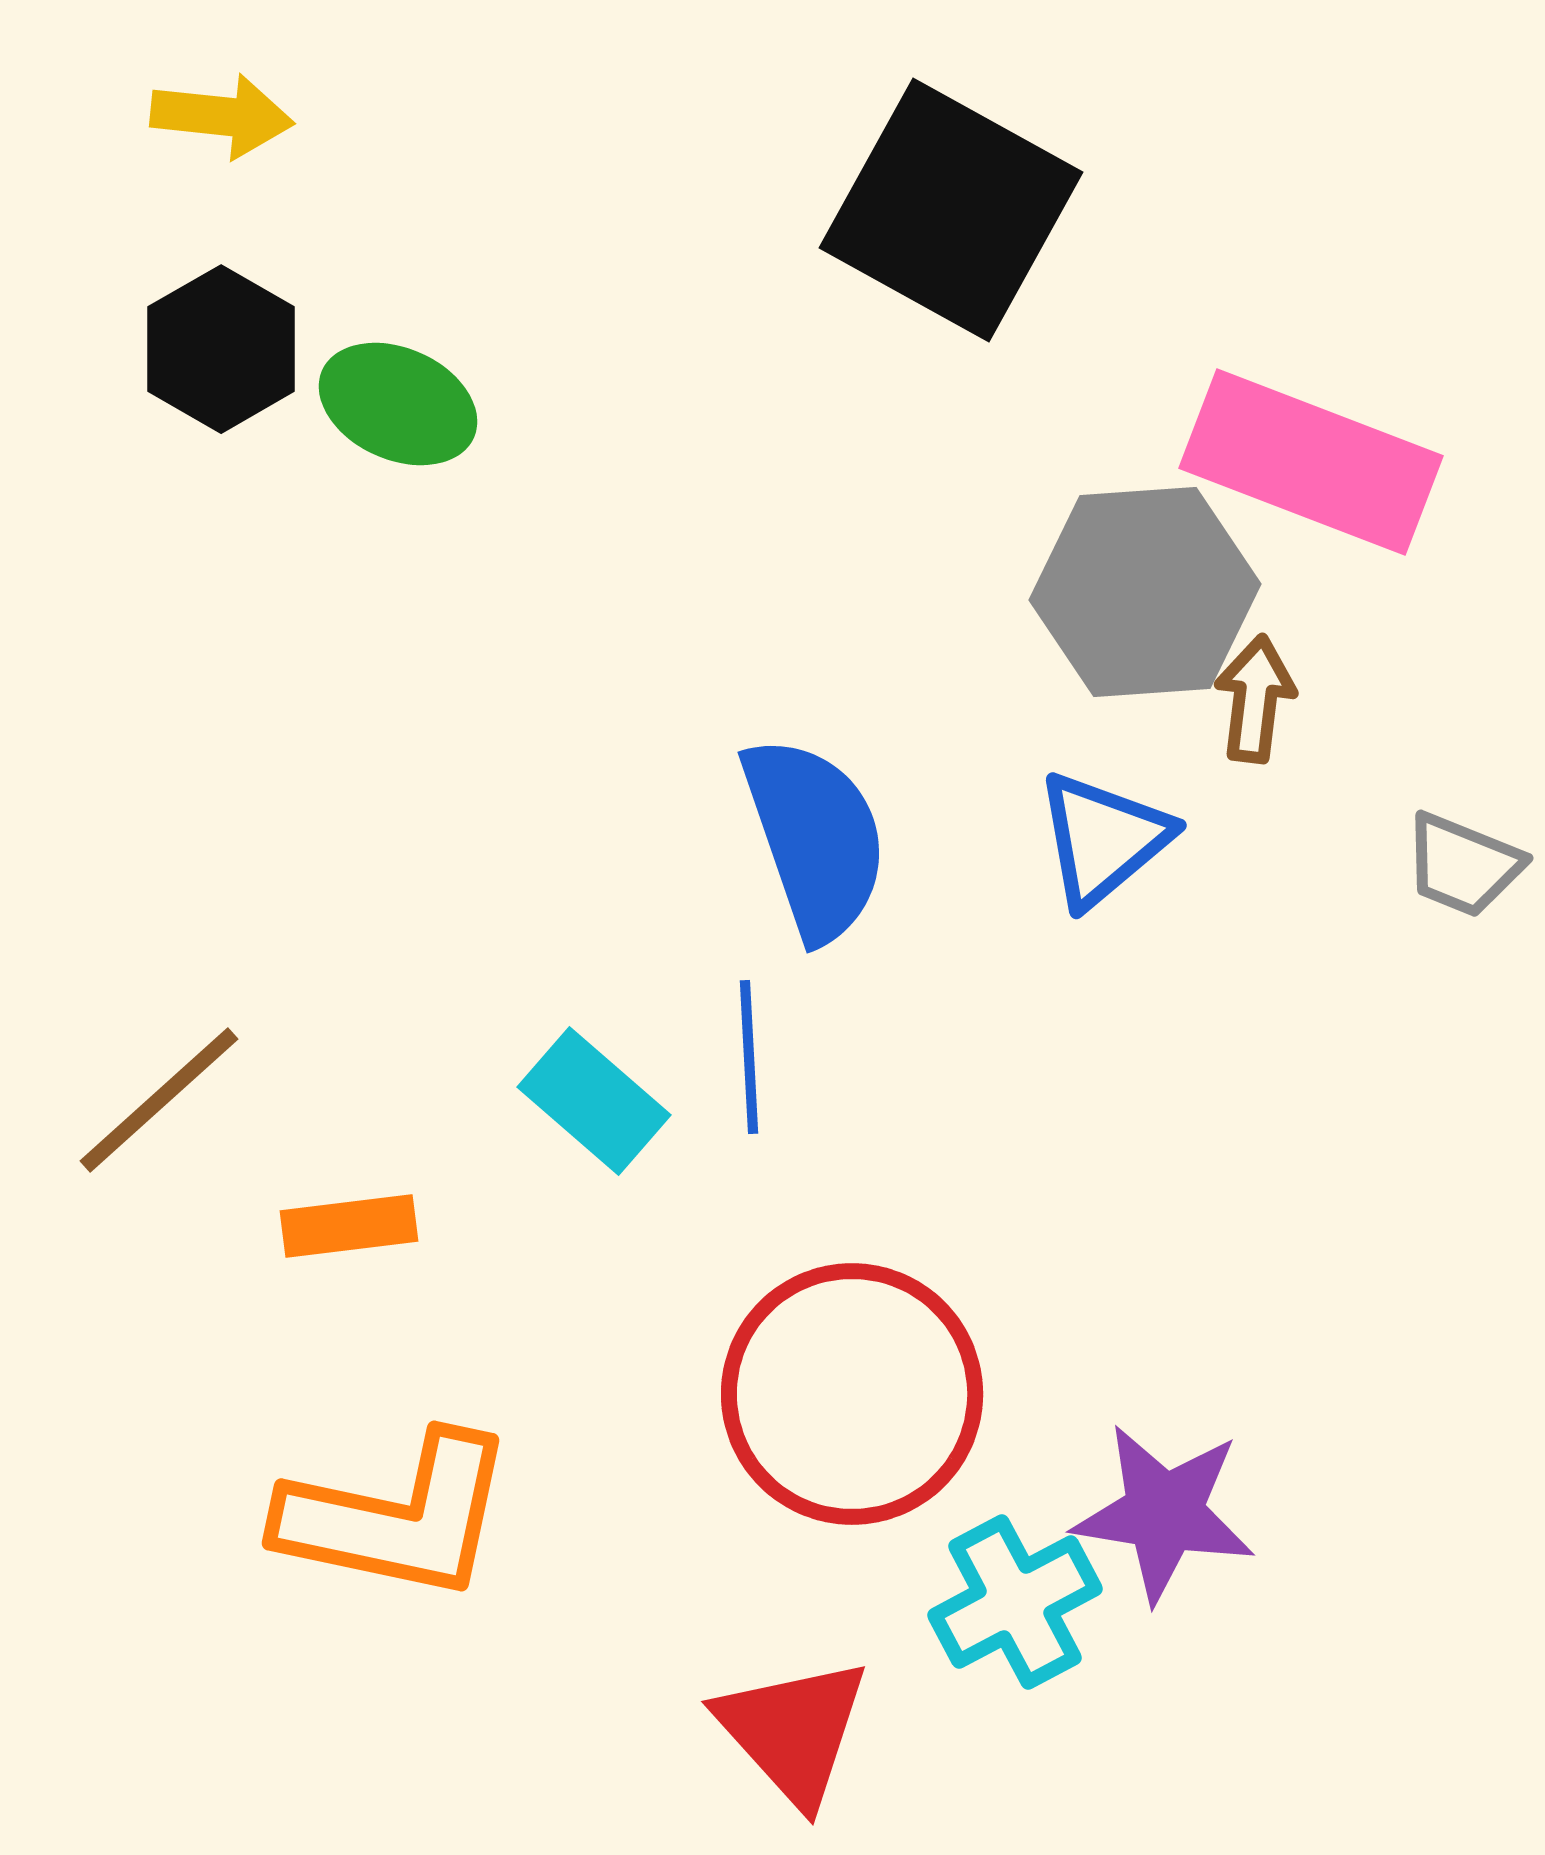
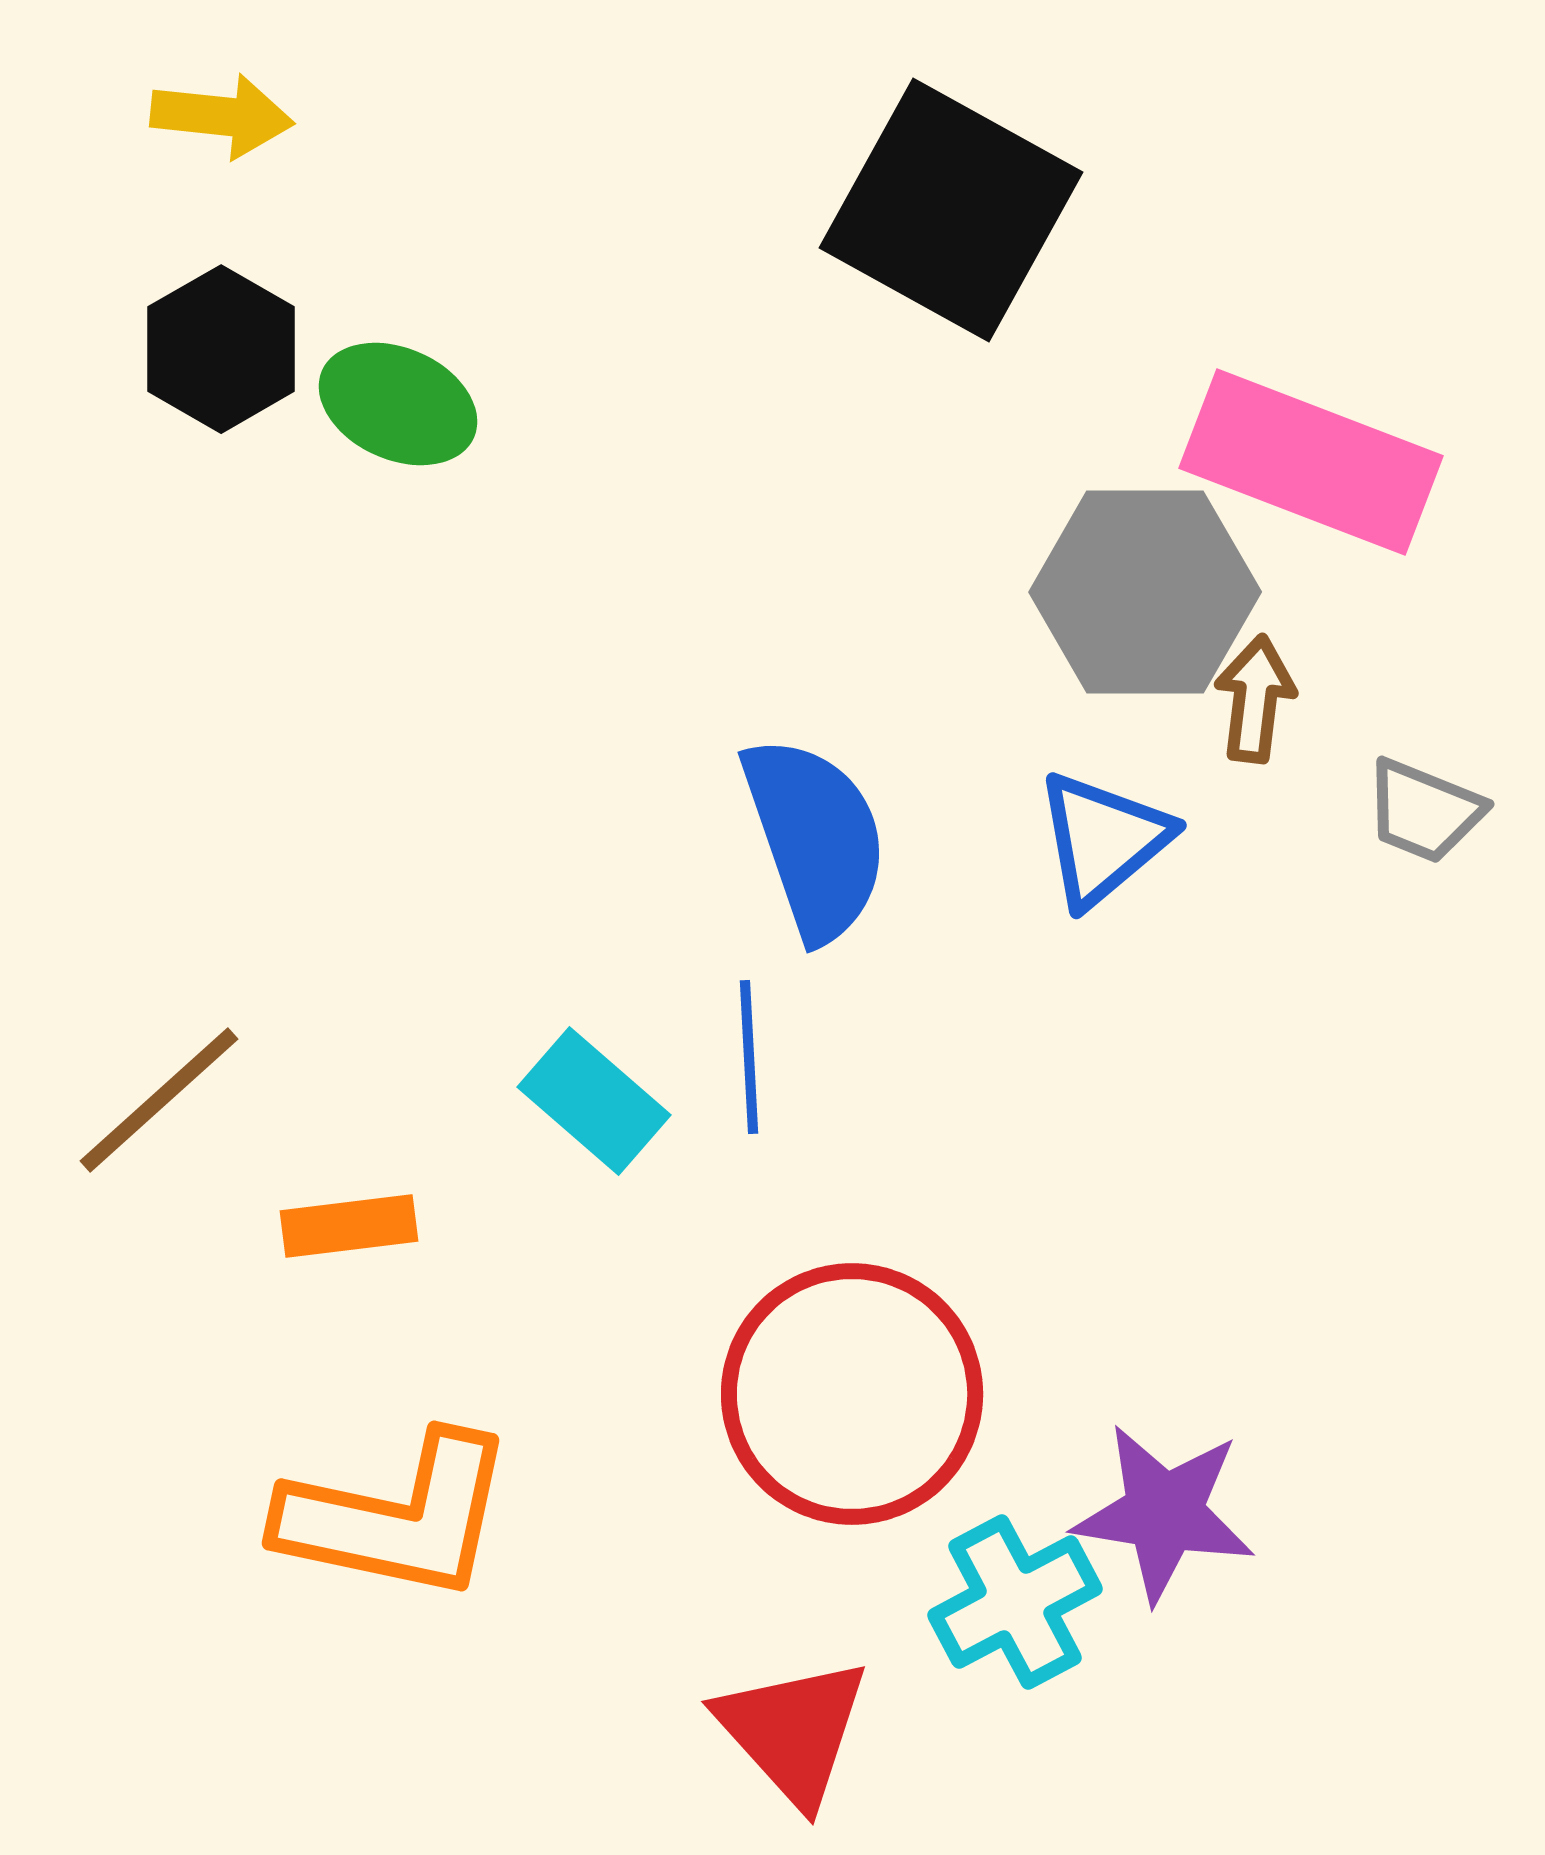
gray hexagon: rotated 4 degrees clockwise
gray trapezoid: moved 39 px left, 54 px up
